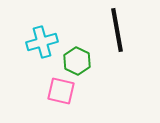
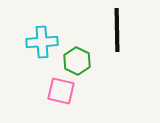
black line: rotated 9 degrees clockwise
cyan cross: rotated 12 degrees clockwise
